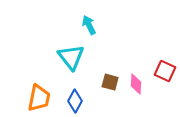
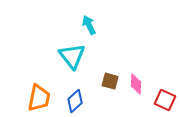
cyan triangle: moved 1 px right, 1 px up
red square: moved 29 px down
brown square: moved 1 px up
blue diamond: rotated 20 degrees clockwise
